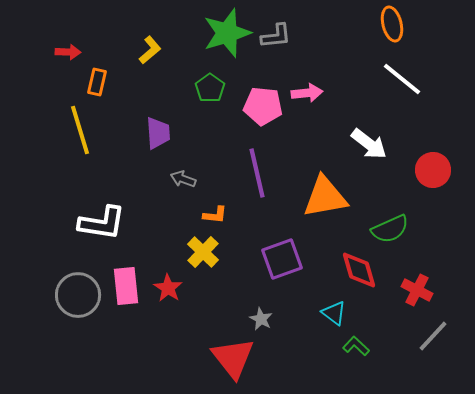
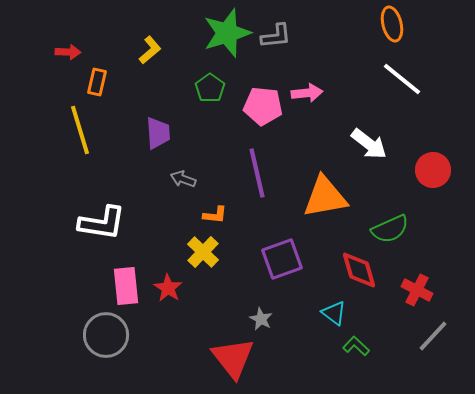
gray circle: moved 28 px right, 40 px down
